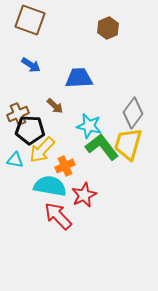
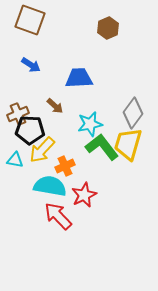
cyan star: moved 1 px right, 2 px up; rotated 25 degrees counterclockwise
